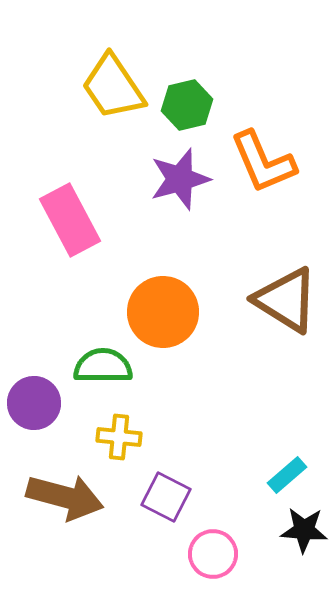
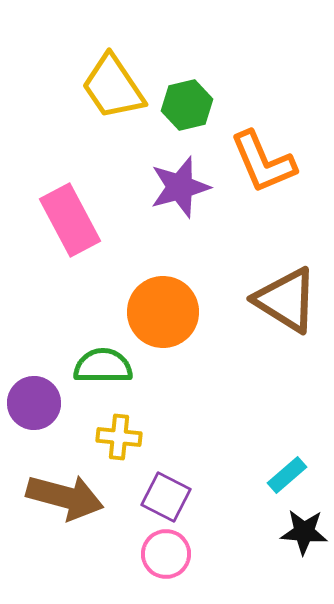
purple star: moved 8 px down
black star: moved 2 px down
pink circle: moved 47 px left
